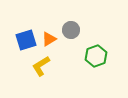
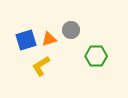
orange triangle: rotated 14 degrees clockwise
green hexagon: rotated 20 degrees clockwise
